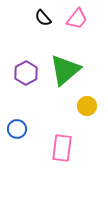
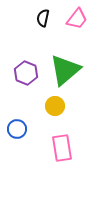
black semicircle: rotated 54 degrees clockwise
purple hexagon: rotated 10 degrees counterclockwise
yellow circle: moved 32 px left
pink rectangle: rotated 16 degrees counterclockwise
